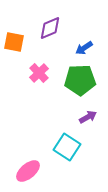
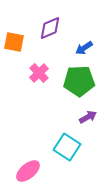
green pentagon: moved 1 px left, 1 px down
